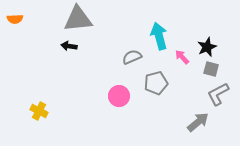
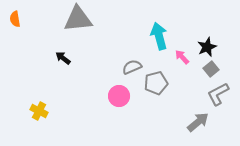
orange semicircle: rotated 84 degrees clockwise
black arrow: moved 6 px left, 12 px down; rotated 28 degrees clockwise
gray semicircle: moved 10 px down
gray square: rotated 35 degrees clockwise
